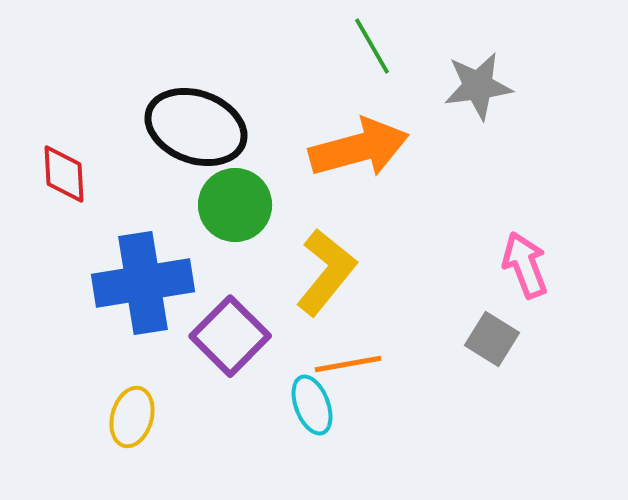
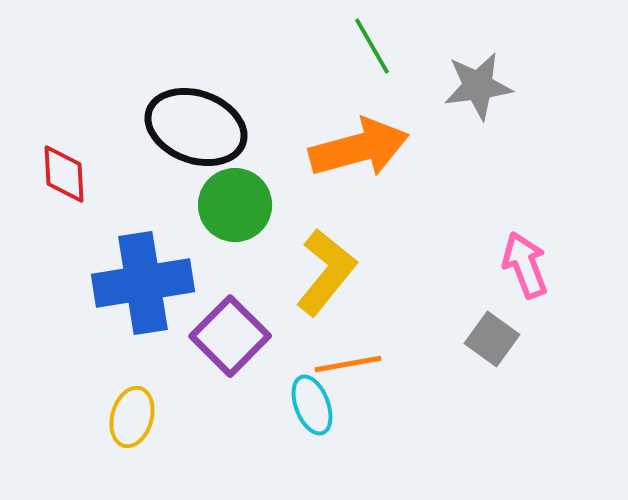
gray square: rotated 4 degrees clockwise
